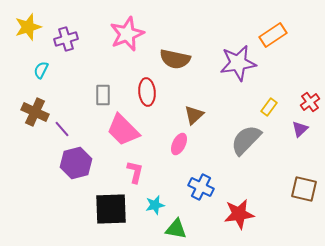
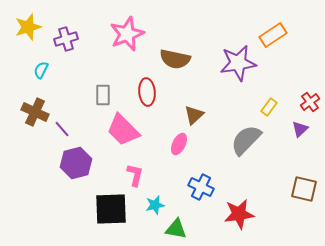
pink L-shape: moved 3 px down
